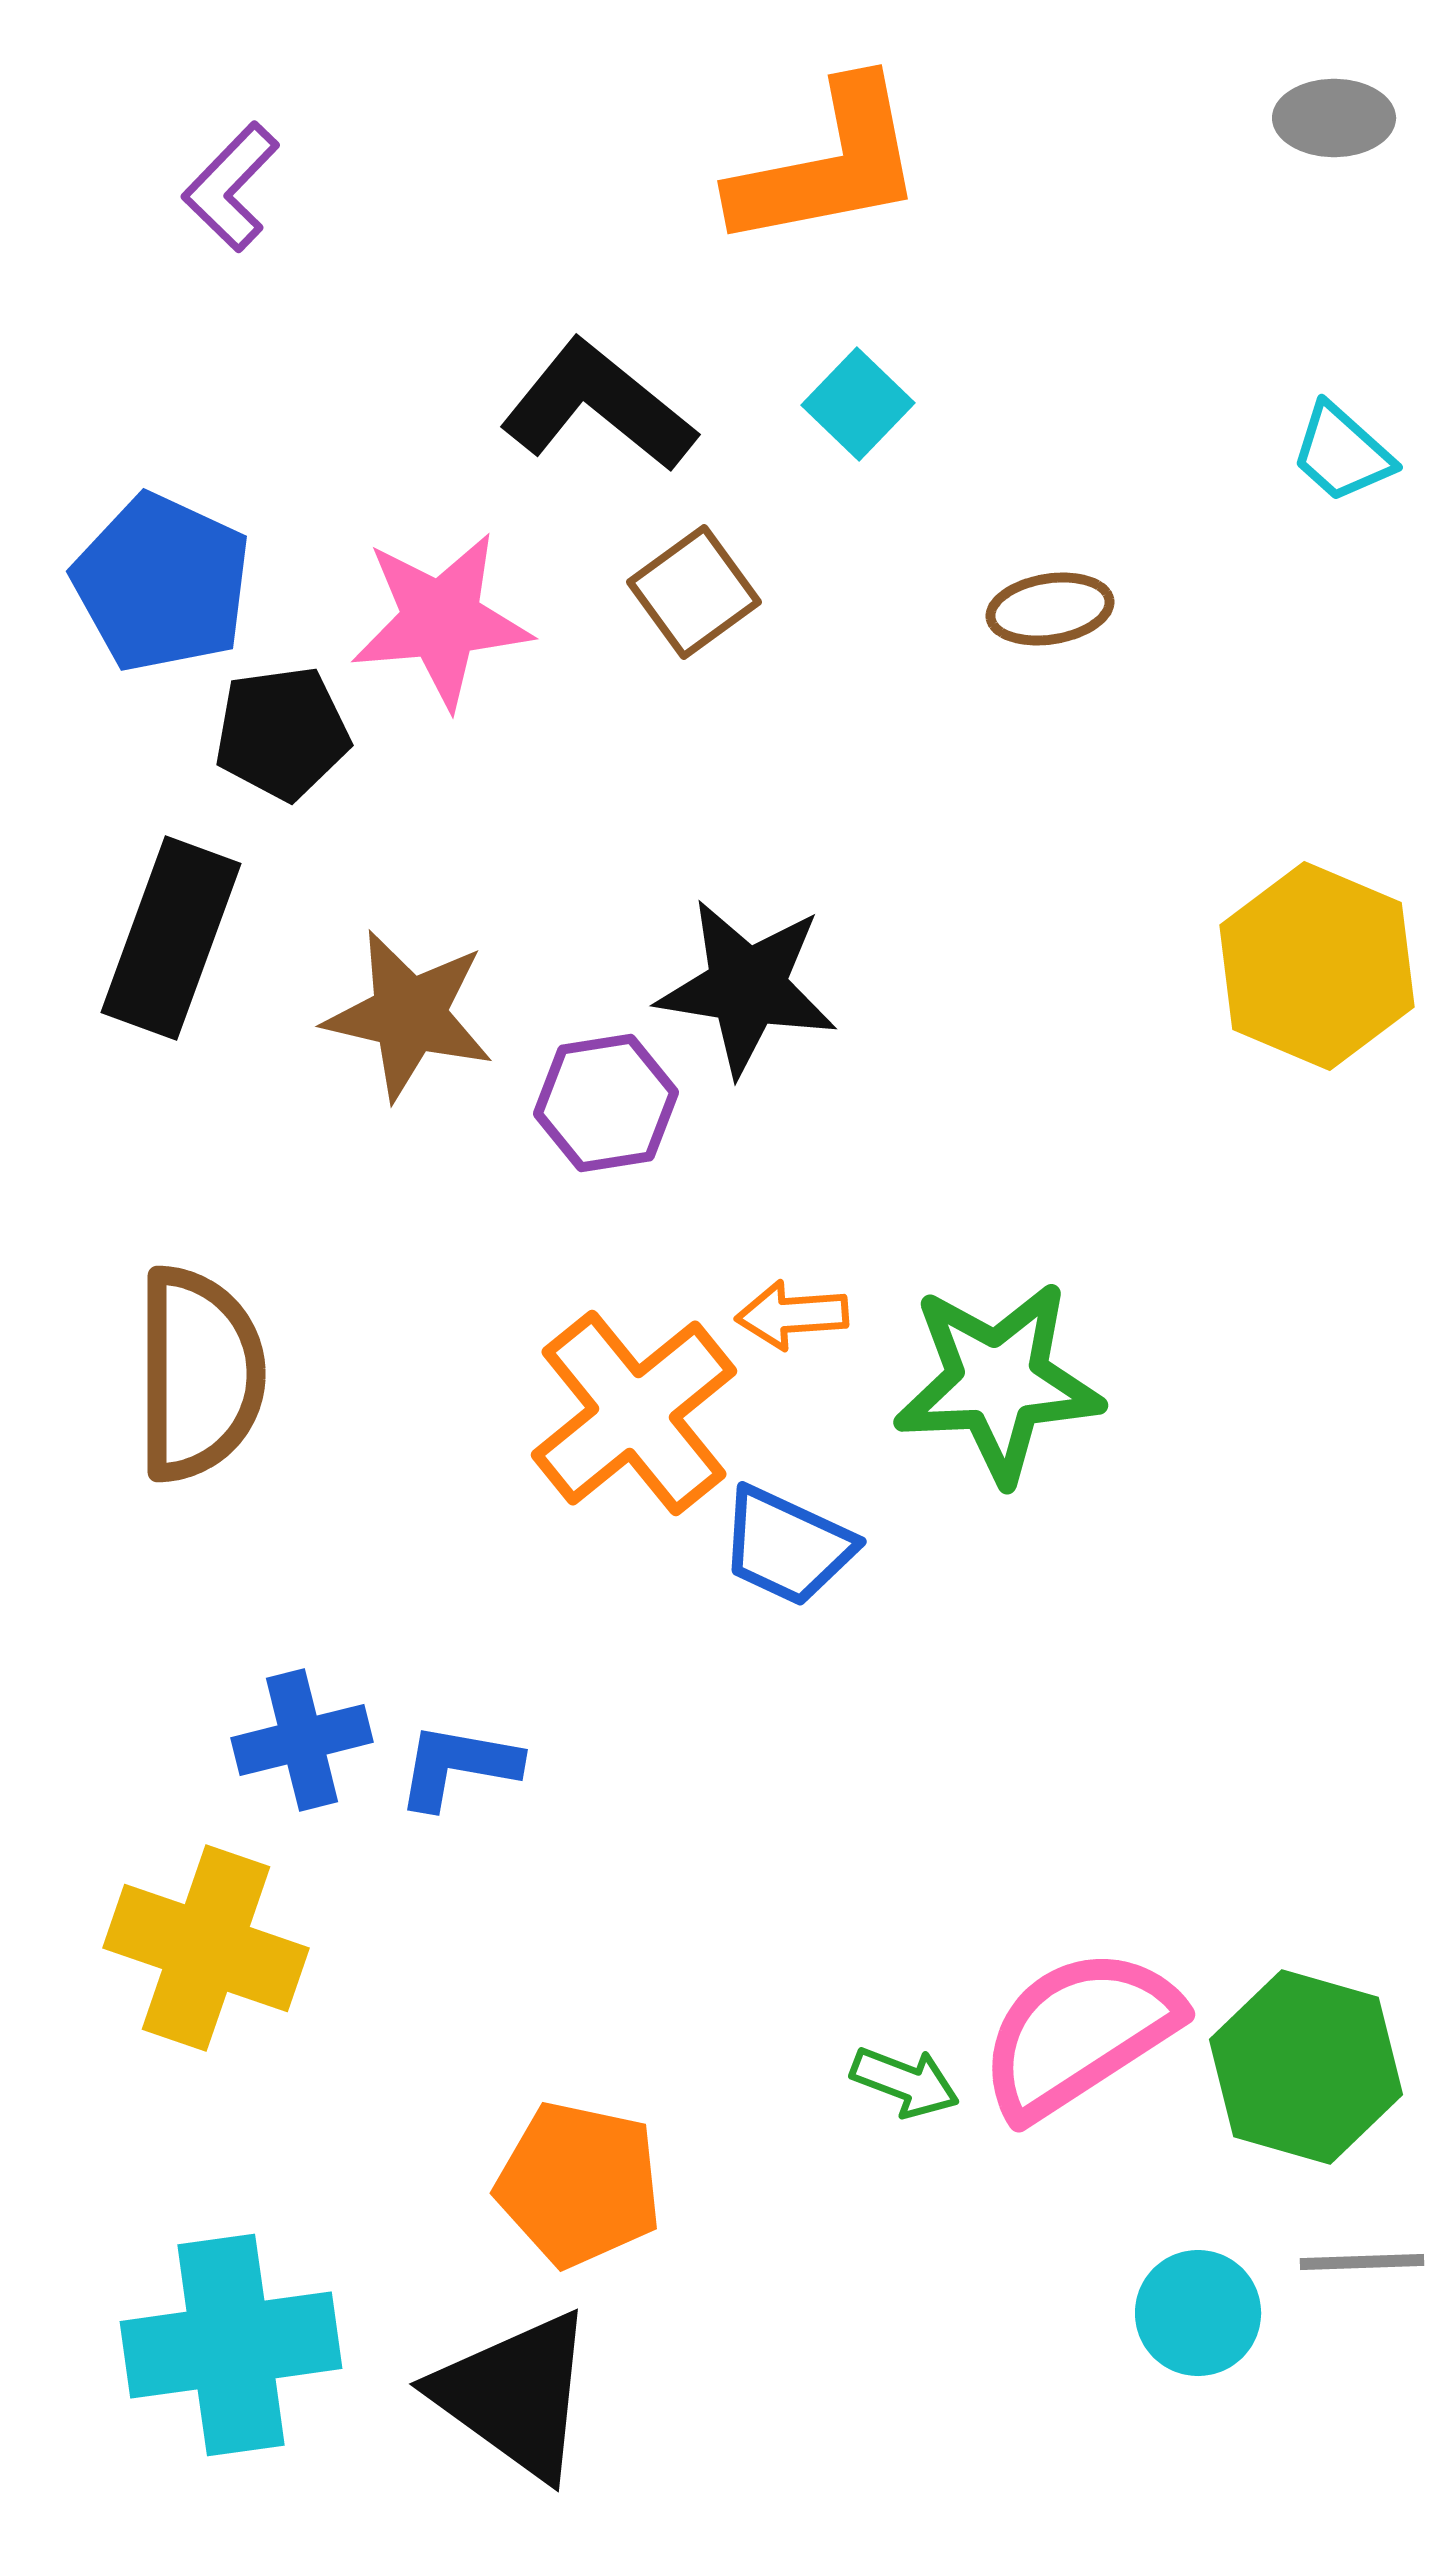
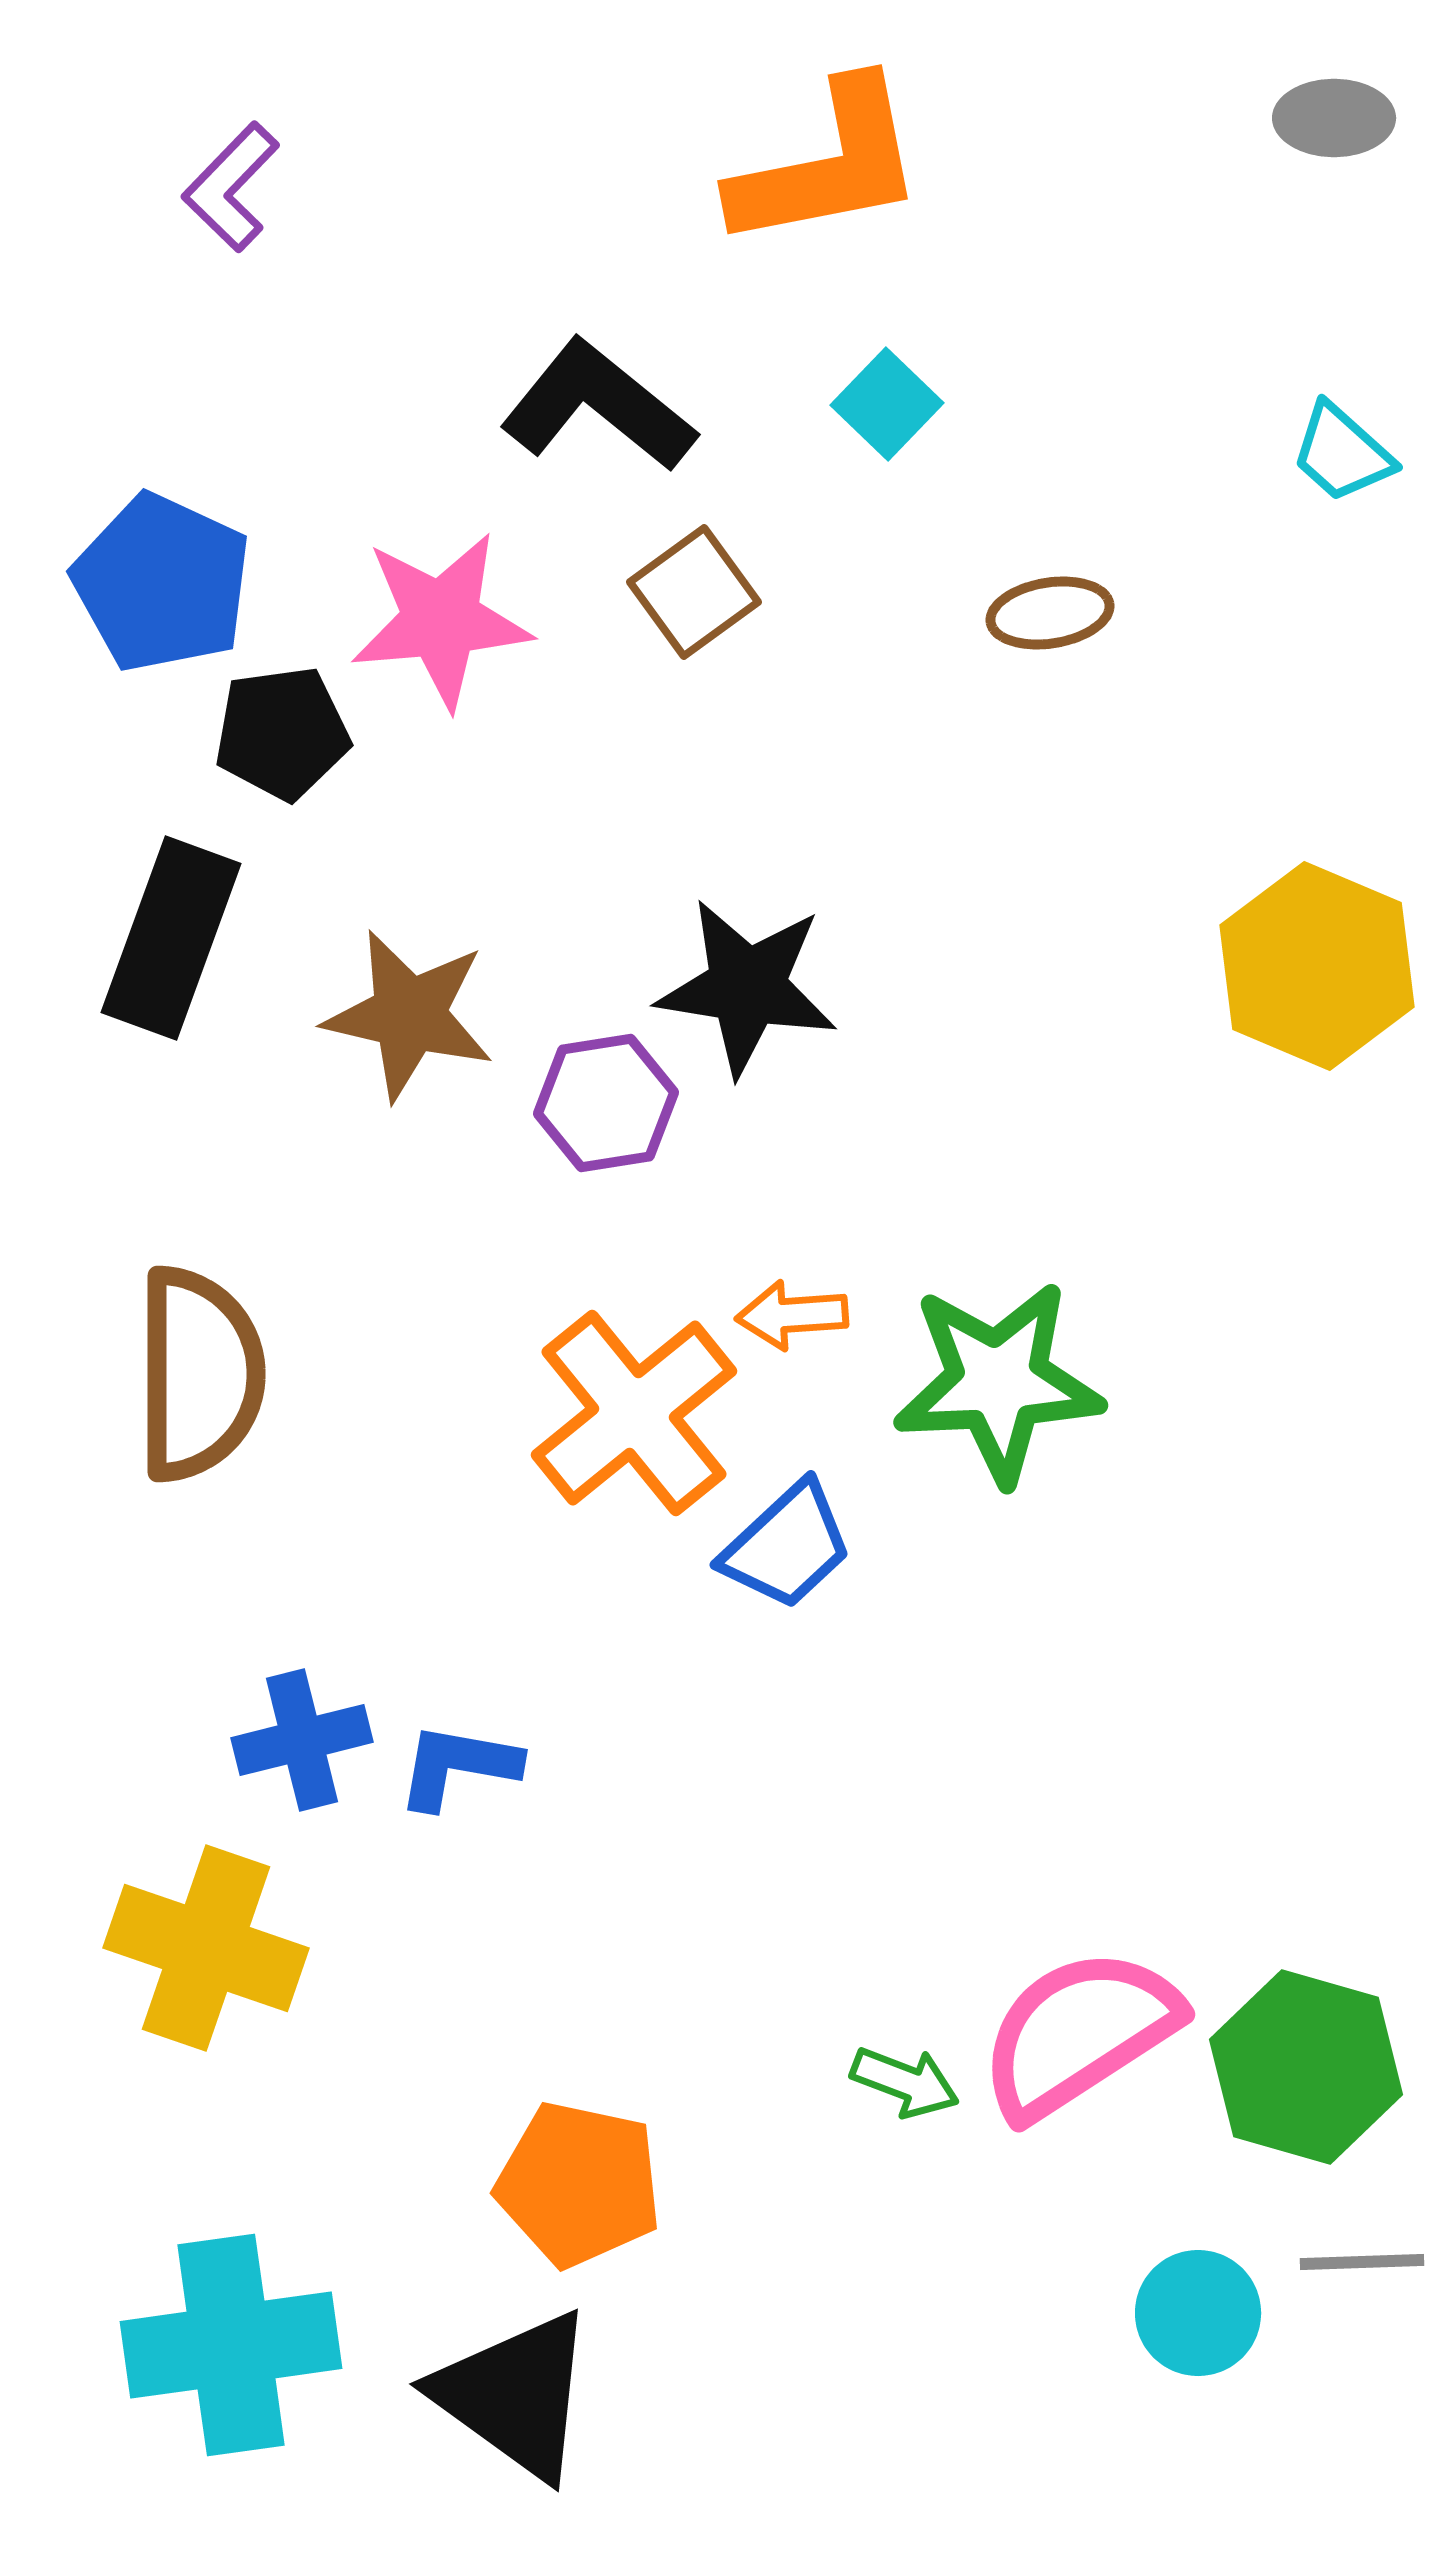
cyan square: moved 29 px right
brown ellipse: moved 4 px down
blue trapezoid: rotated 68 degrees counterclockwise
